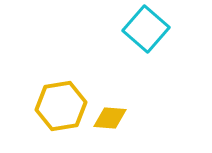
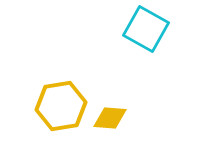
cyan square: rotated 12 degrees counterclockwise
